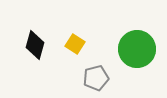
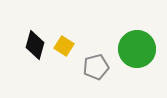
yellow square: moved 11 px left, 2 px down
gray pentagon: moved 11 px up
